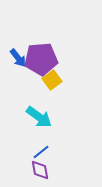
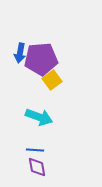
blue arrow: moved 2 px right, 5 px up; rotated 48 degrees clockwise
cyan arrow: rotated 16 degrees counterclockwise
blue line: moved 6 px left, 2 px up; rotated 42 degrees clockwise
purple diamond: moved 3 px left, 3 px up
